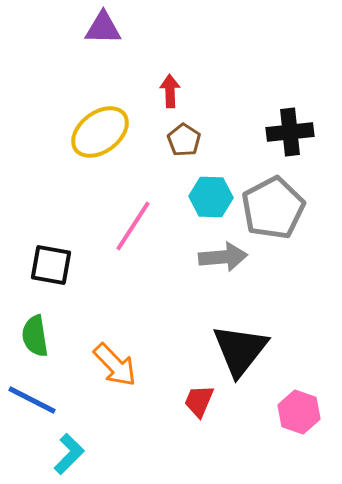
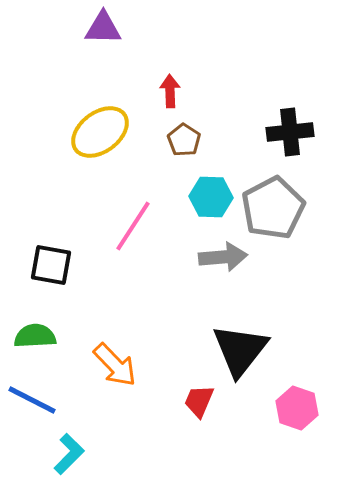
green semicircle: rotated 96 degrees clockwise
pink hexagon: moved 2 px left, 4 px up
